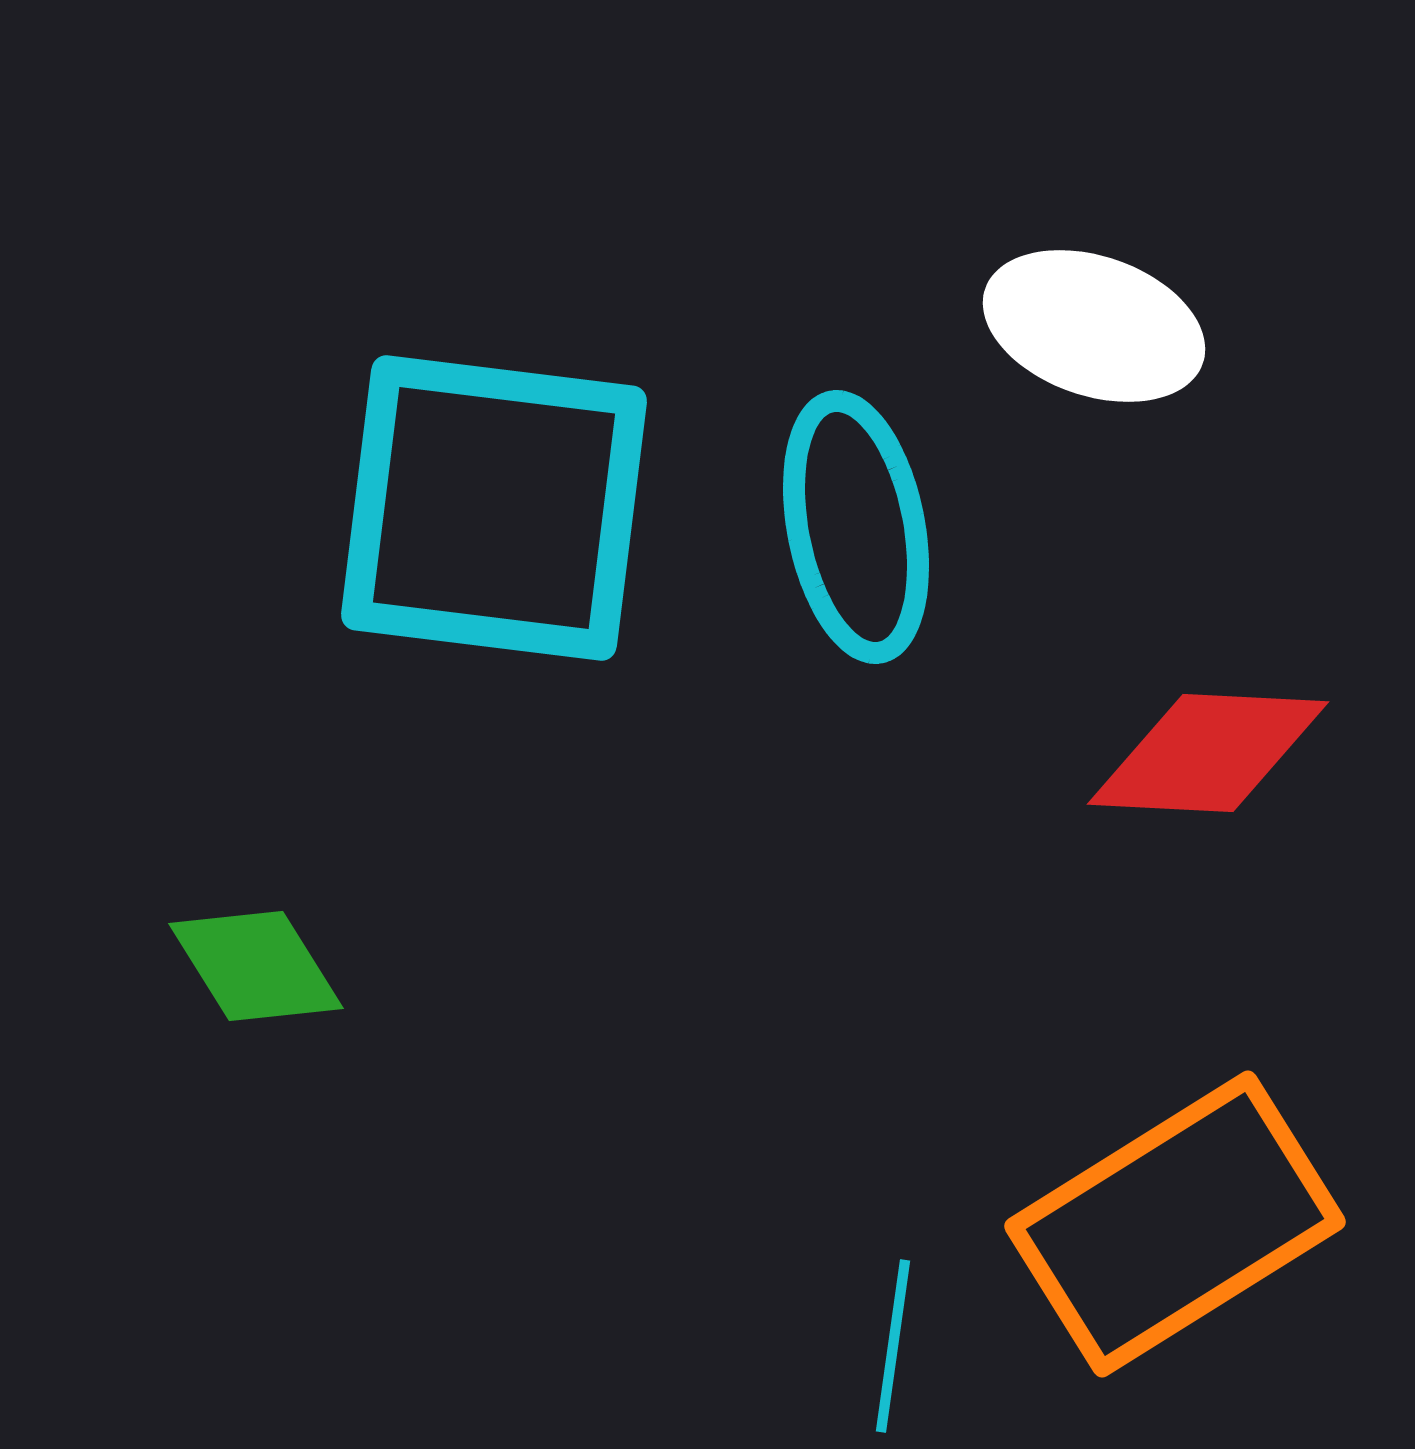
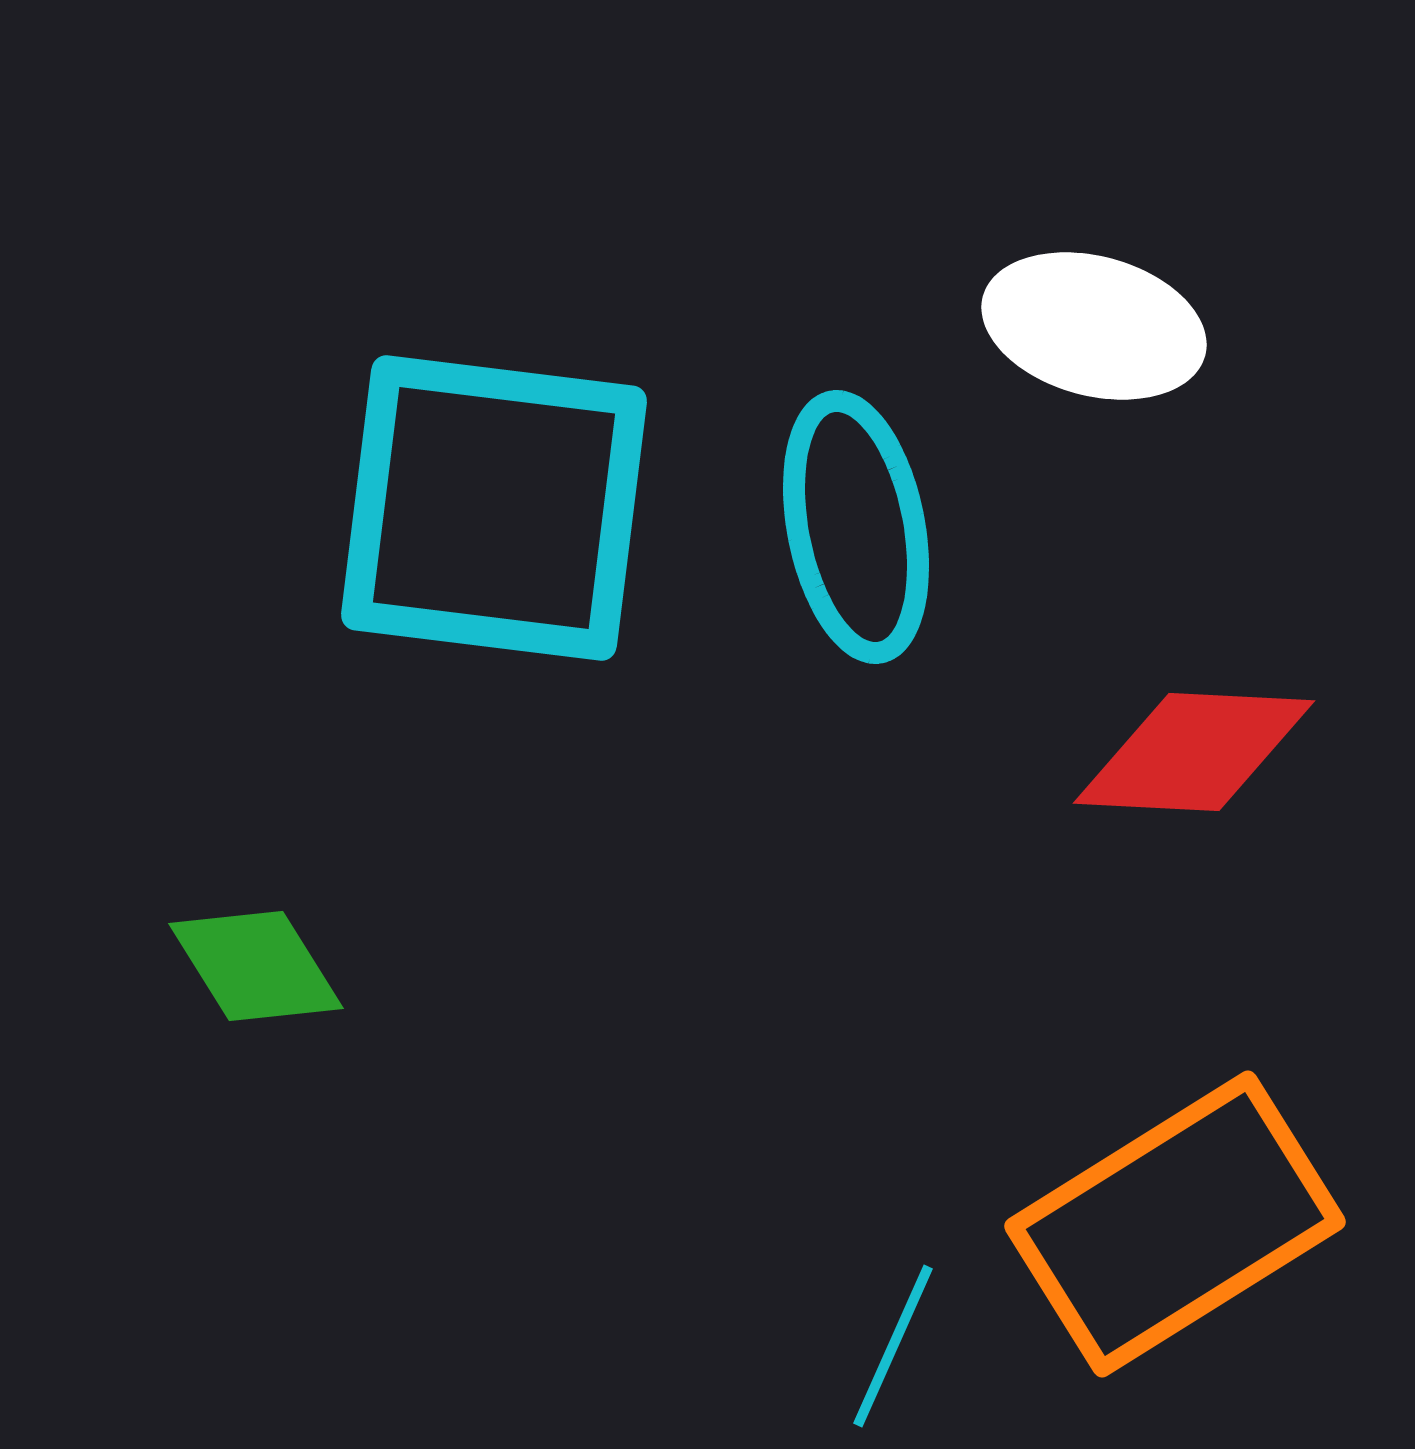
white ellipse: rotated 4 degrees counterclockwise
red diamond: moved 14 px left, 1 px up
cyan line: rotated 16 degrees clockwise
